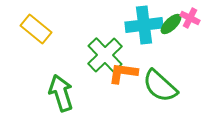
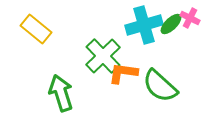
cyan cross: rotated 9 degrees counterclockwise
green cross: moved 2 px left, 1 px down
